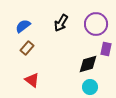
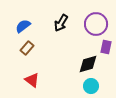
purple rectangle: moved 2 px up
cyan circle: moved 1 px right, 1 px up
